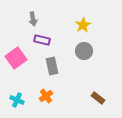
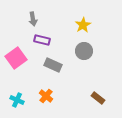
gray rectangle: moved 1 px right, 1 px up; rotated 54 degrees counterclockwise
orange cross: rotated 16 degrees counterclockwise
